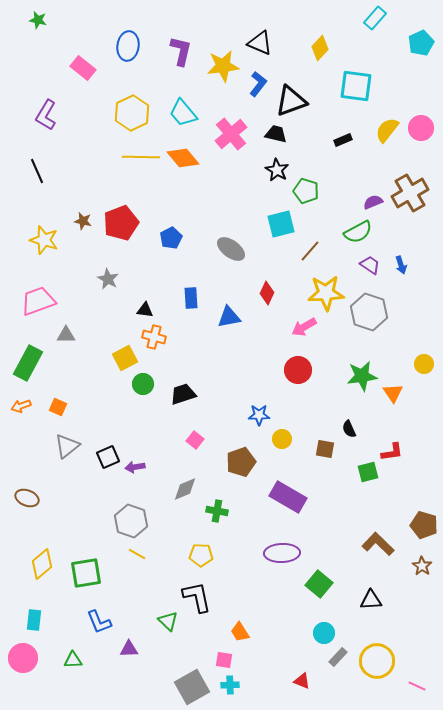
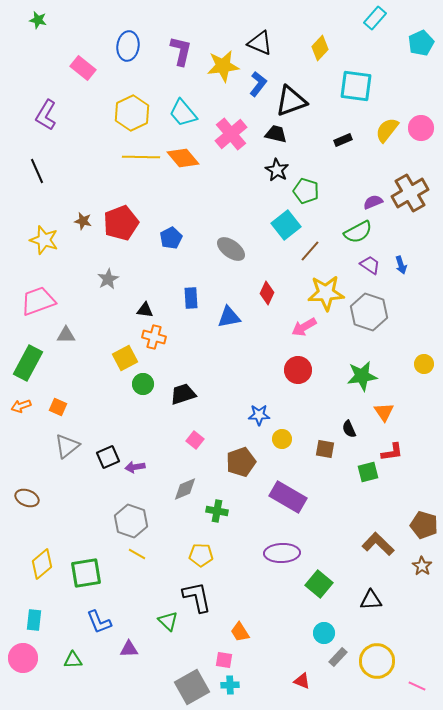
cyan square at (281, 224): moved 5 px right, 1 px down; rotated 24 degrees counterclockwise
gray star at (108, 279): rotated 15 degrees clockwise
orange triangle at (393, 393): moved 9 px left, 19 px down
